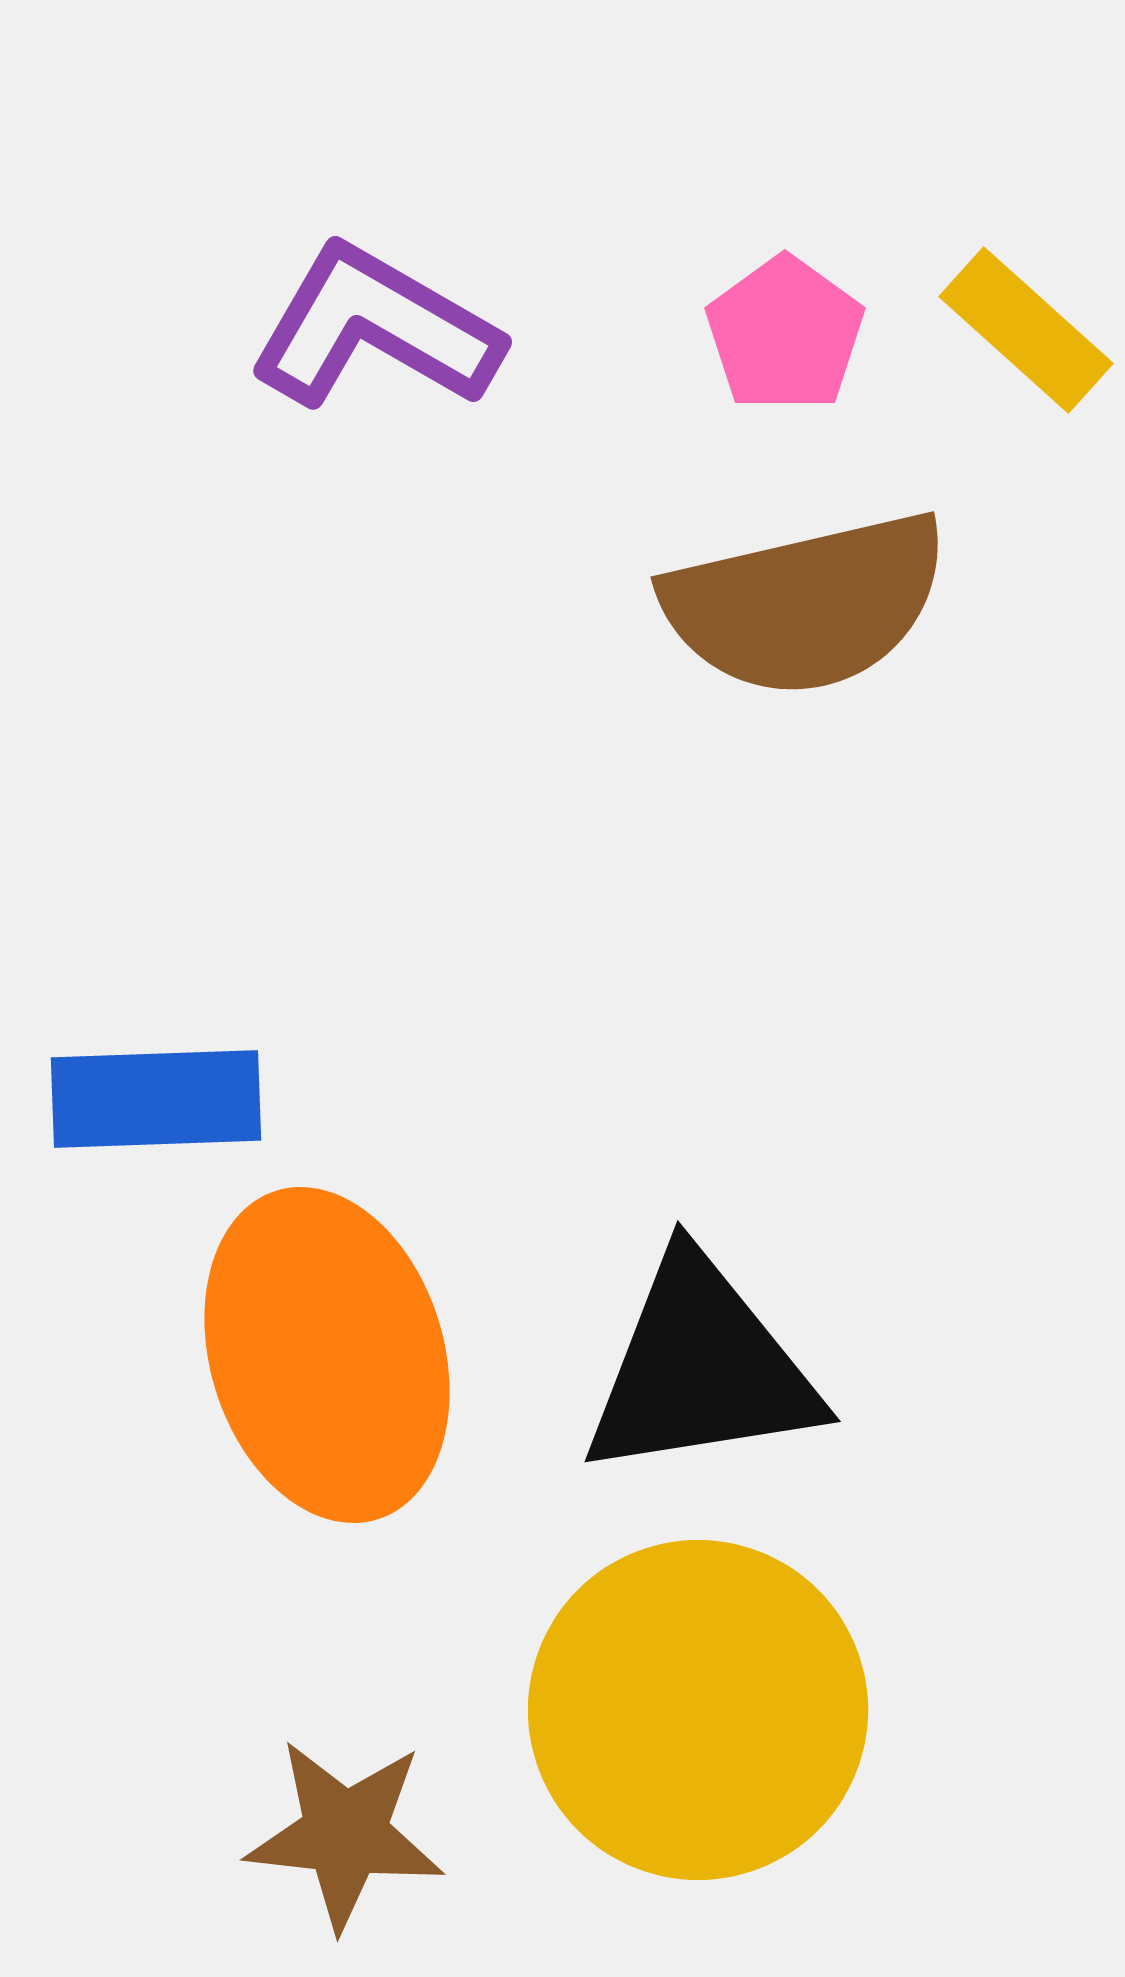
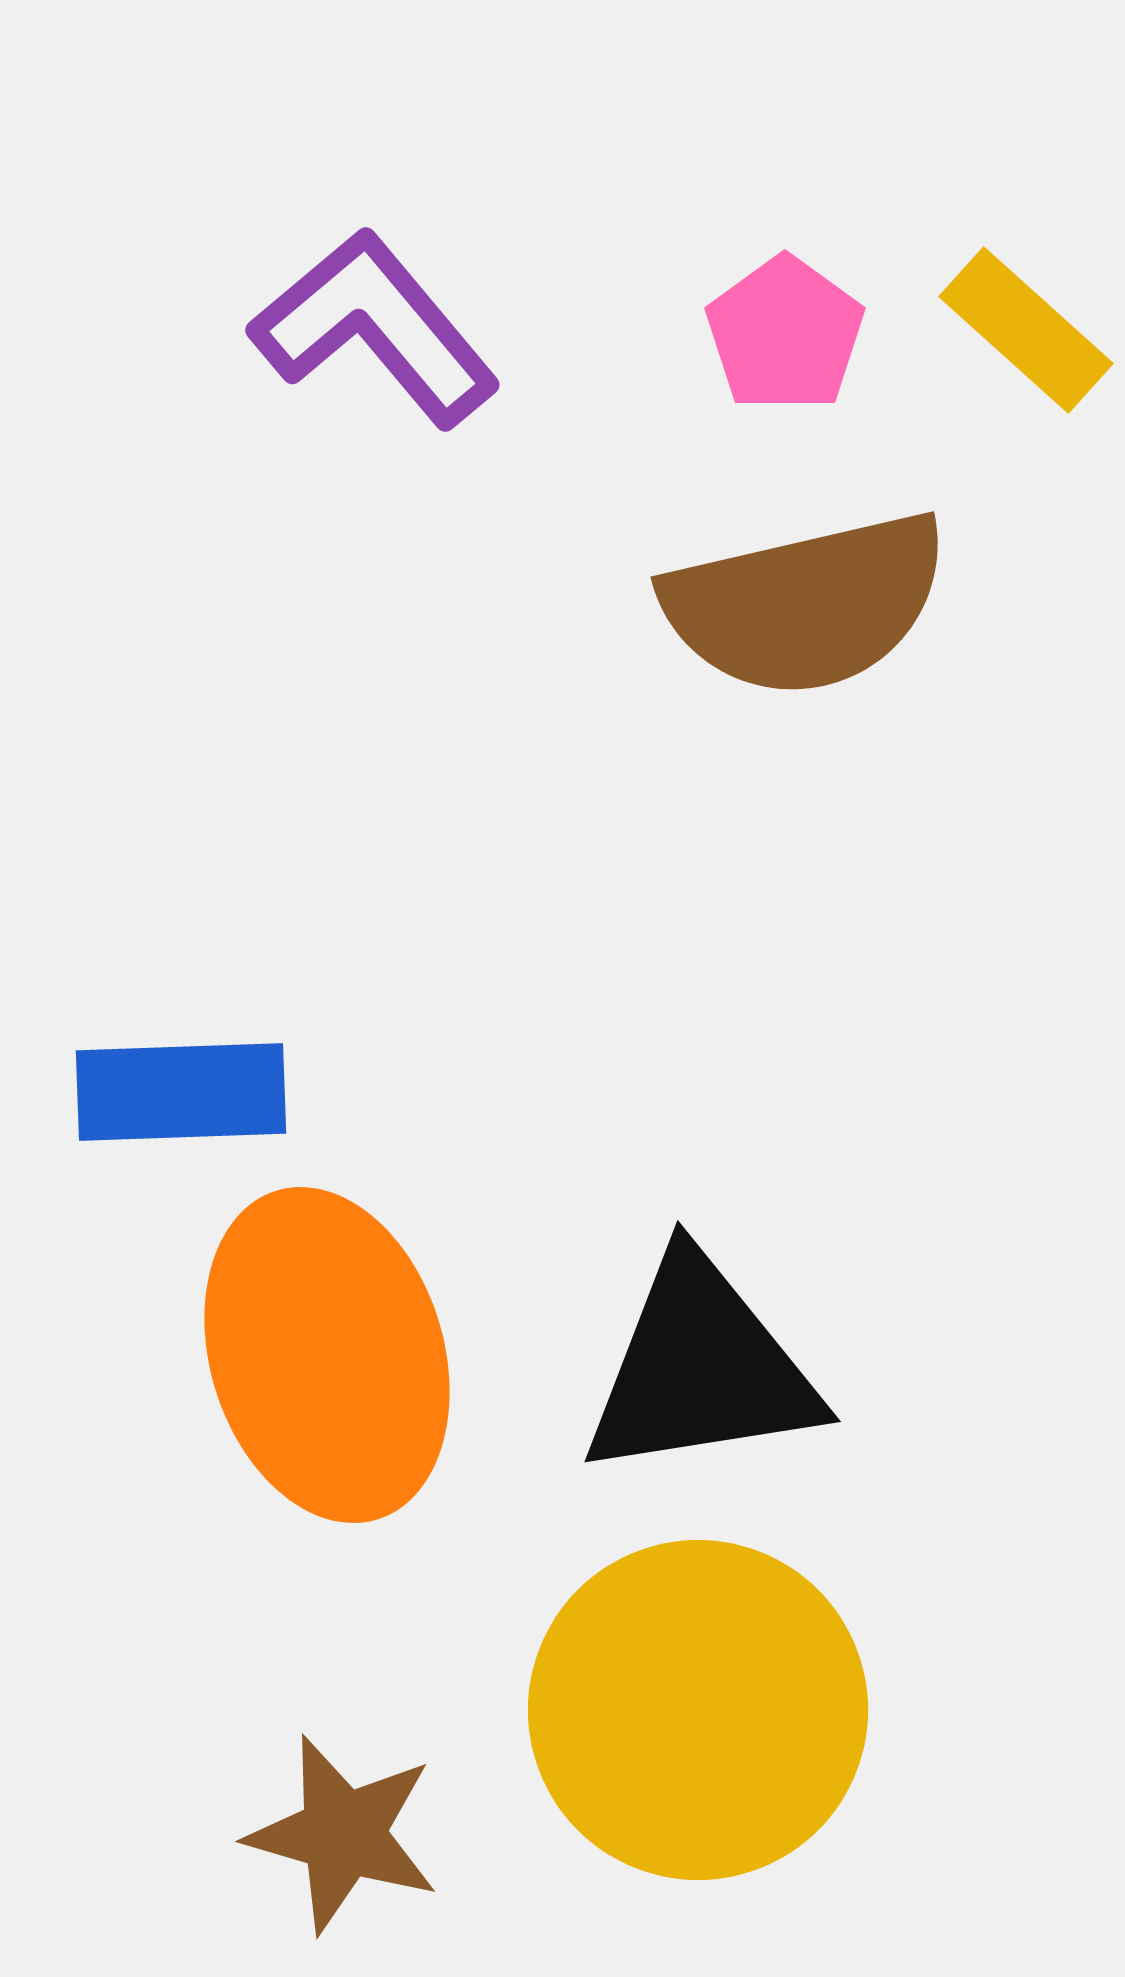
purple L-shape: rotated 20 degrees clockwise
blue rectangle: moved 25 px right, 7 px up
brown star: moved 2 px left; rotated 10 degrees clockwise
